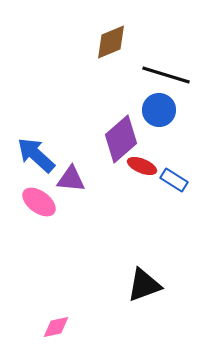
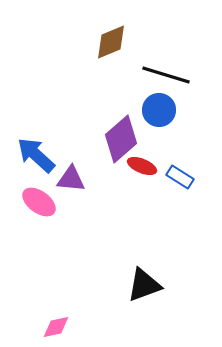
blue rectangle: moved 6 px right, 3 px up
